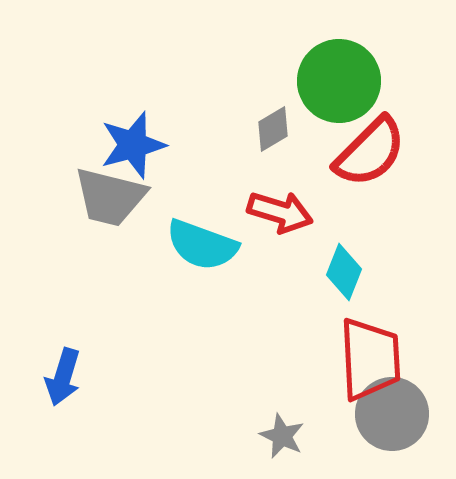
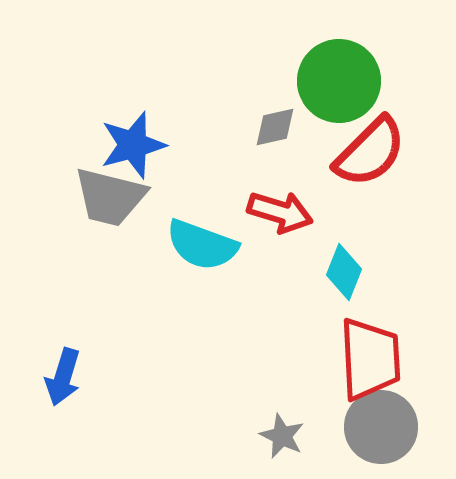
gray diamond: moved 2 px right, 2 px up; rotated 18 degrees clockwise
gray circle: moved 11 px left, 13 px down
